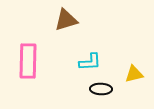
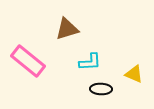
brown triangle: moved 1 px right, 9 px down
pink rectangle: rotated 52 degrees counterclockwise
yellow triangle: rotated 36 degrees clockwise
